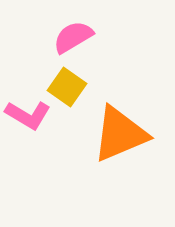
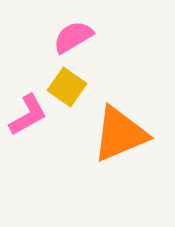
pink L-shape: rotated 60 degrees counterclockwise
